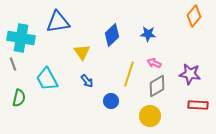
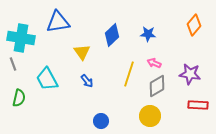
orange diamond: moved 9 px down
blue circle: moved 10 px left, 20 px down
